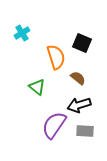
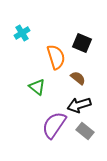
gray rectangle: rotated 36 degrees clockwise
